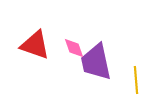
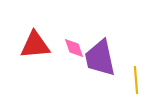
red triangle: rotated 24 degrees counterclockwise
purple trapezoid: moved 4 px right, 4 px up
